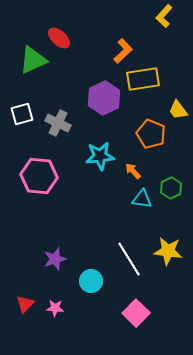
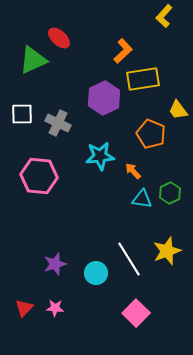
white square: rotated 15 degrees clockwise
green hexagon: moved 1 px left, 5 px down
yellow star: moved 1 px left; rotated 28 degrees counterclockwise
purple star: moved 5 px down
cyan circle: moved 5 px right, 8 px up
red triangle: moved 1 px left, 4 px down
